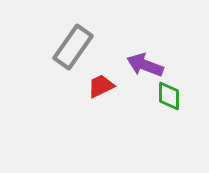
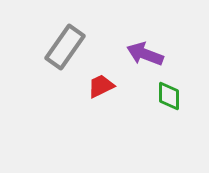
gray rectangle: moved 8 px left
purple arrow: moved 11 px up
